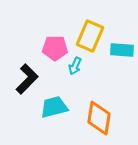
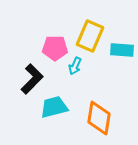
black L-shape: moved 5 px right
